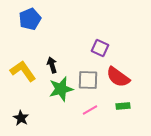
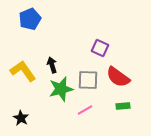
pink line: moved 5 px left
